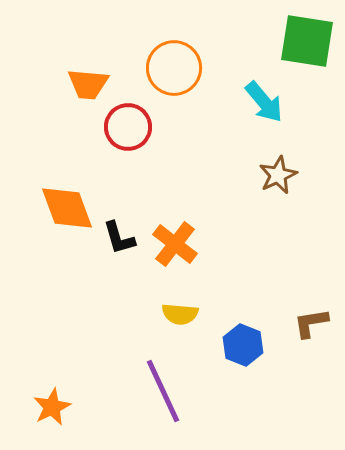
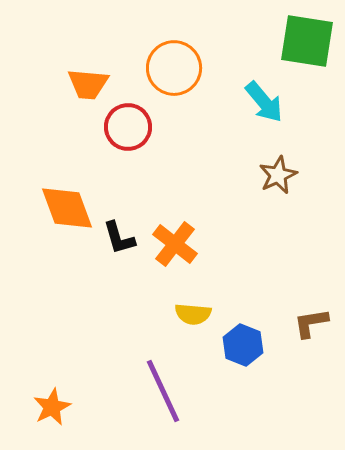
yellow semicircle: moved 13 px right
